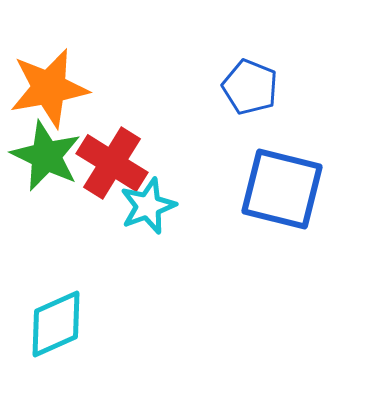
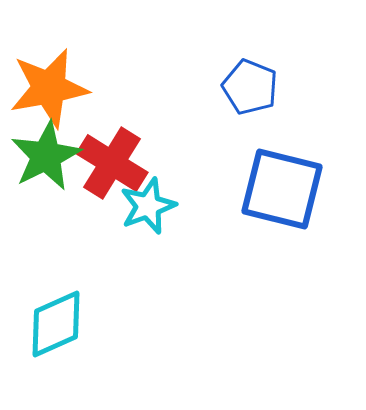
green star: rotated 20 degrees clockwise
